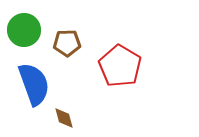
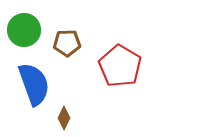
brown diamond: rotated 40 degrees clockwise
